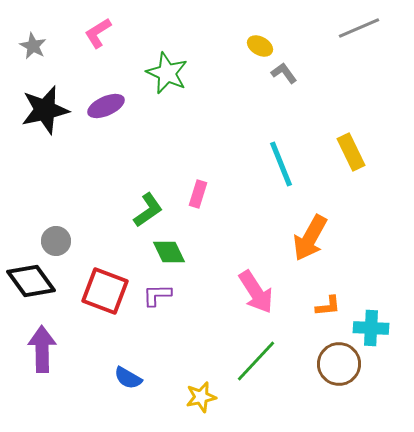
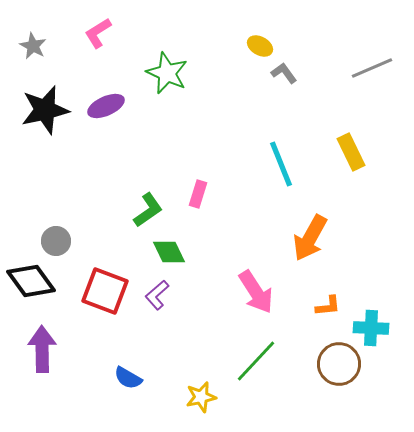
gray line: moved 13 px right, 40 px down
purple L-shape: rotated 40 degrees counterclockwise
